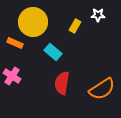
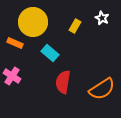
white star: moved 4 px right, 3 px down; rotated 24 degrees clockwise
cyan rectangle: moved 3 px left, 1 px down
red semicircle: moved 1 px right, 1 px up
